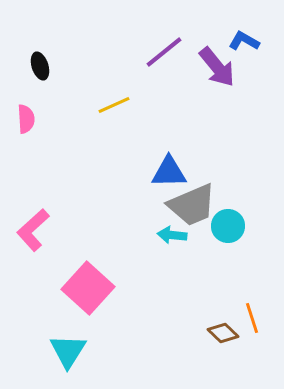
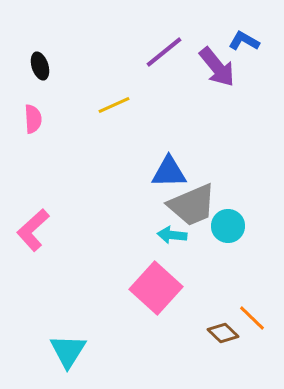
pink semicircle: moved 7 px right
pink square: moved 68 px right
orange line: rotated 28 degrees counterclockwise
